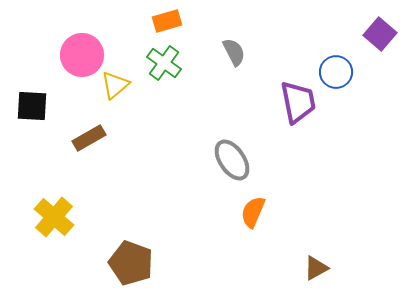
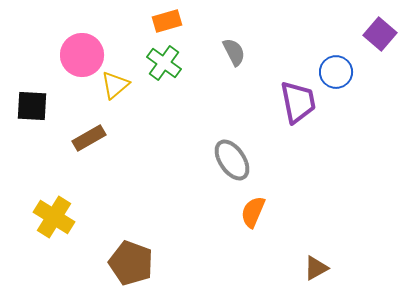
yellow cross: rotated 9 degrees counterclockwise
